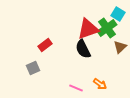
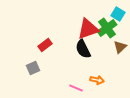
orange arrow: moved 3 px left, 4 px up; rotated 24 degrees counterclockwise
